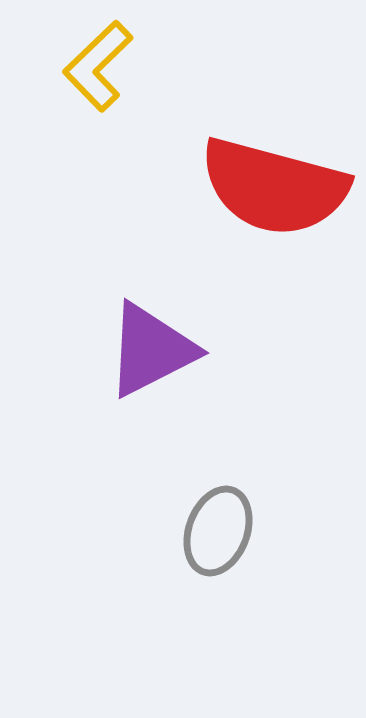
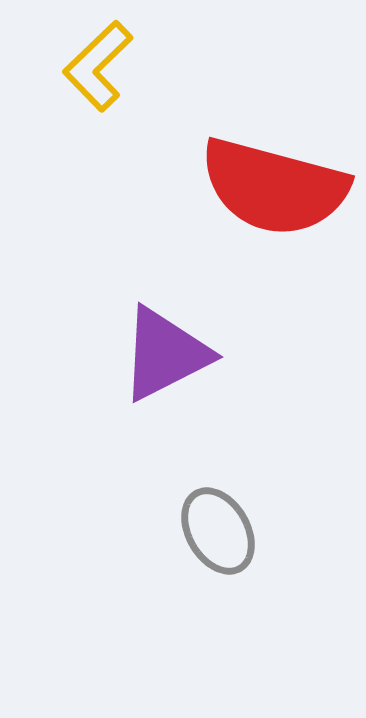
purple triangle: moved 14 px right, 4 px down
gray ellipse: rotated 50 degrees counterclockwise
